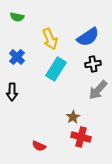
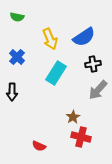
blue semicircle: moved 4 px left
cyan rectangle: moved 4 px down
